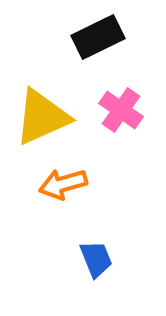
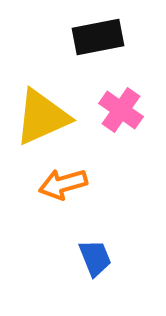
black rectangle: rotated 15 degrees clockwise
blue trapezoid: moved 1 px left, 1 px up
